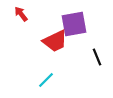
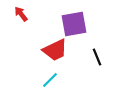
red trapezoid: moved 9 px down
cyan line: moved 4 px right
